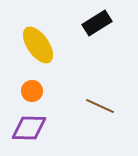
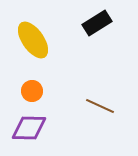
yellow ellipse: moved 5 px left, 5 px up
